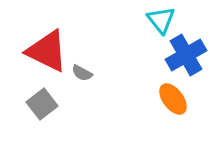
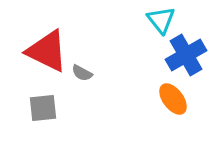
gray square: moved 1 px right, 4 px down; rotated 32 degrees clockwise
